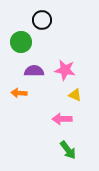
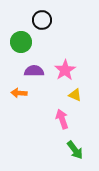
pink star: rotated 30 degrees clockwise
pink arrow: rotated 72 degrees clockwise
green arrow: moved 7 px right
